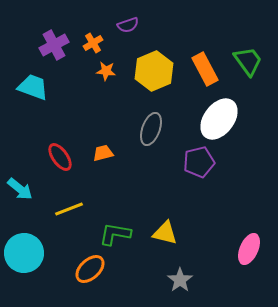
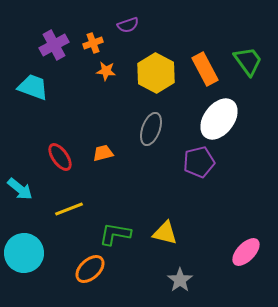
orange cross: rotated 12 degrees clockwise
yellow hexagon: moved 2 px right, 2 px down; rotated 9 degrees counterclockwise
pink ellipse: moved 3 px left, 3 px down; rotated 20 degrees clockwise
